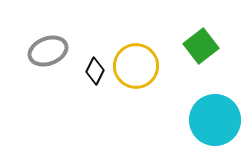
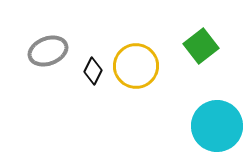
black diamond: moved 2 px left
cyan circle: moved 2 px right, 6 px down
